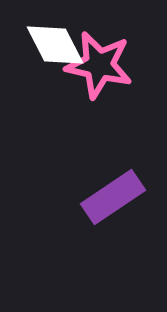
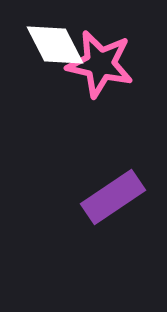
pink star: moved 1 px right, 1 px up
